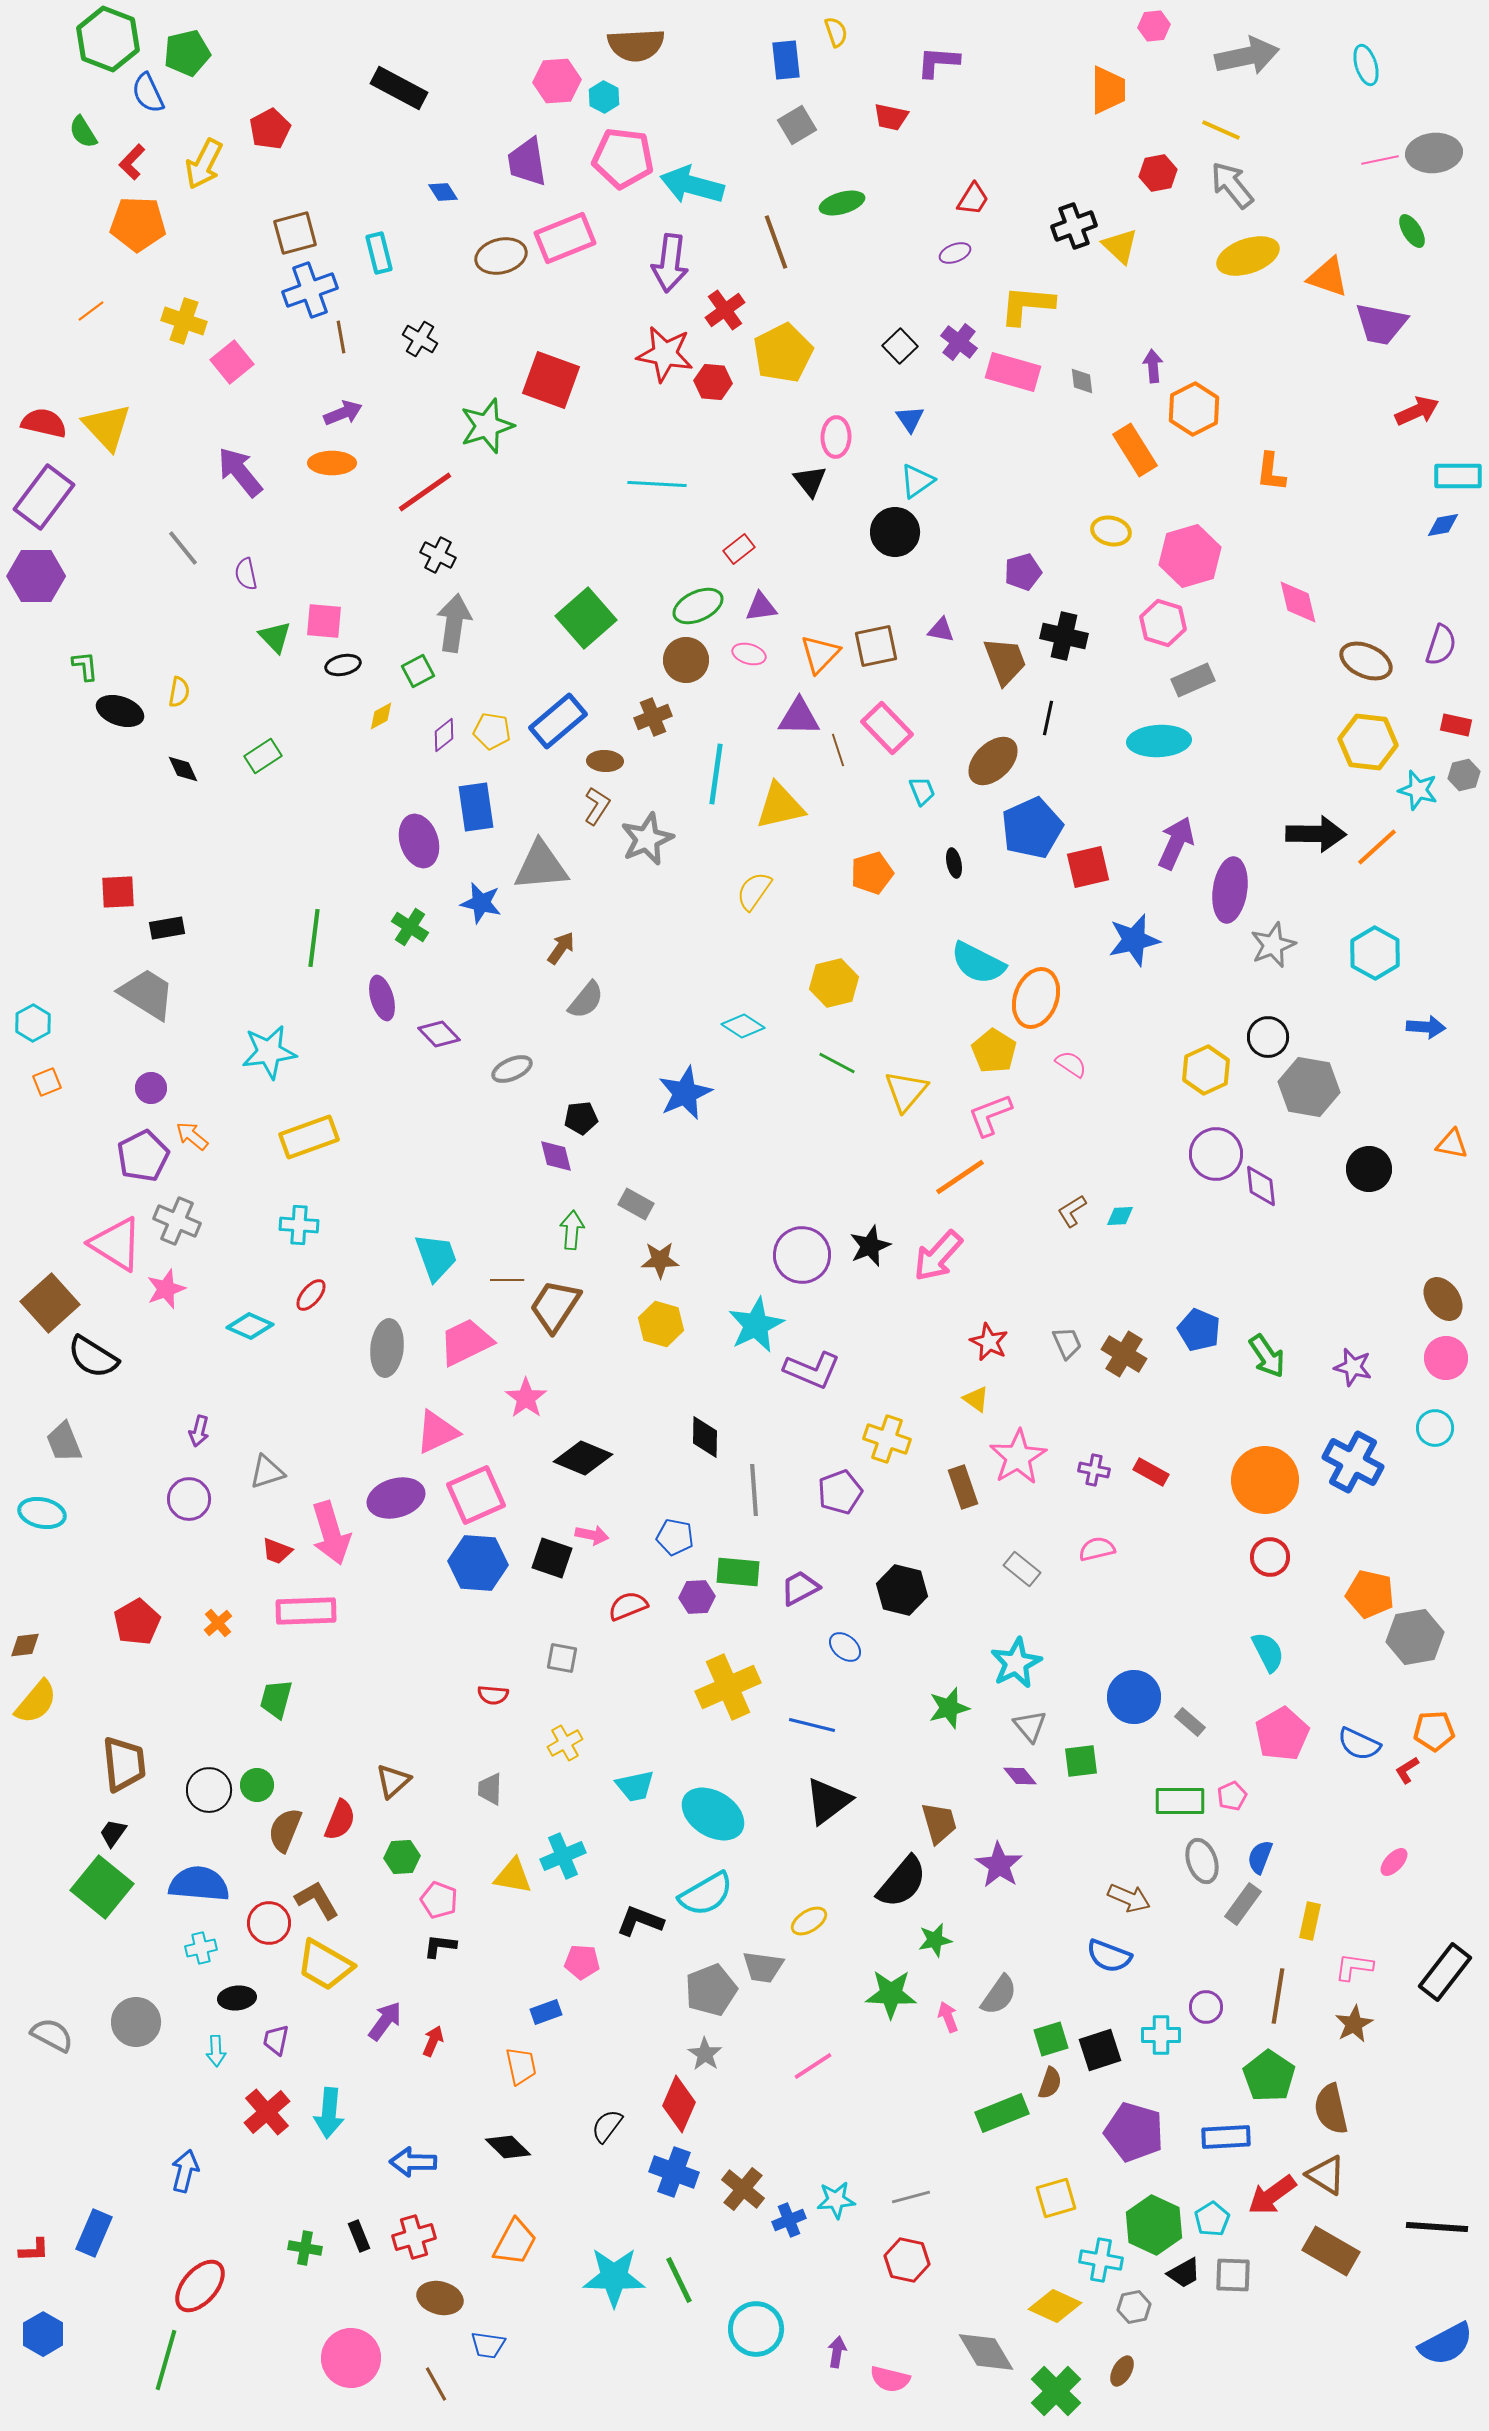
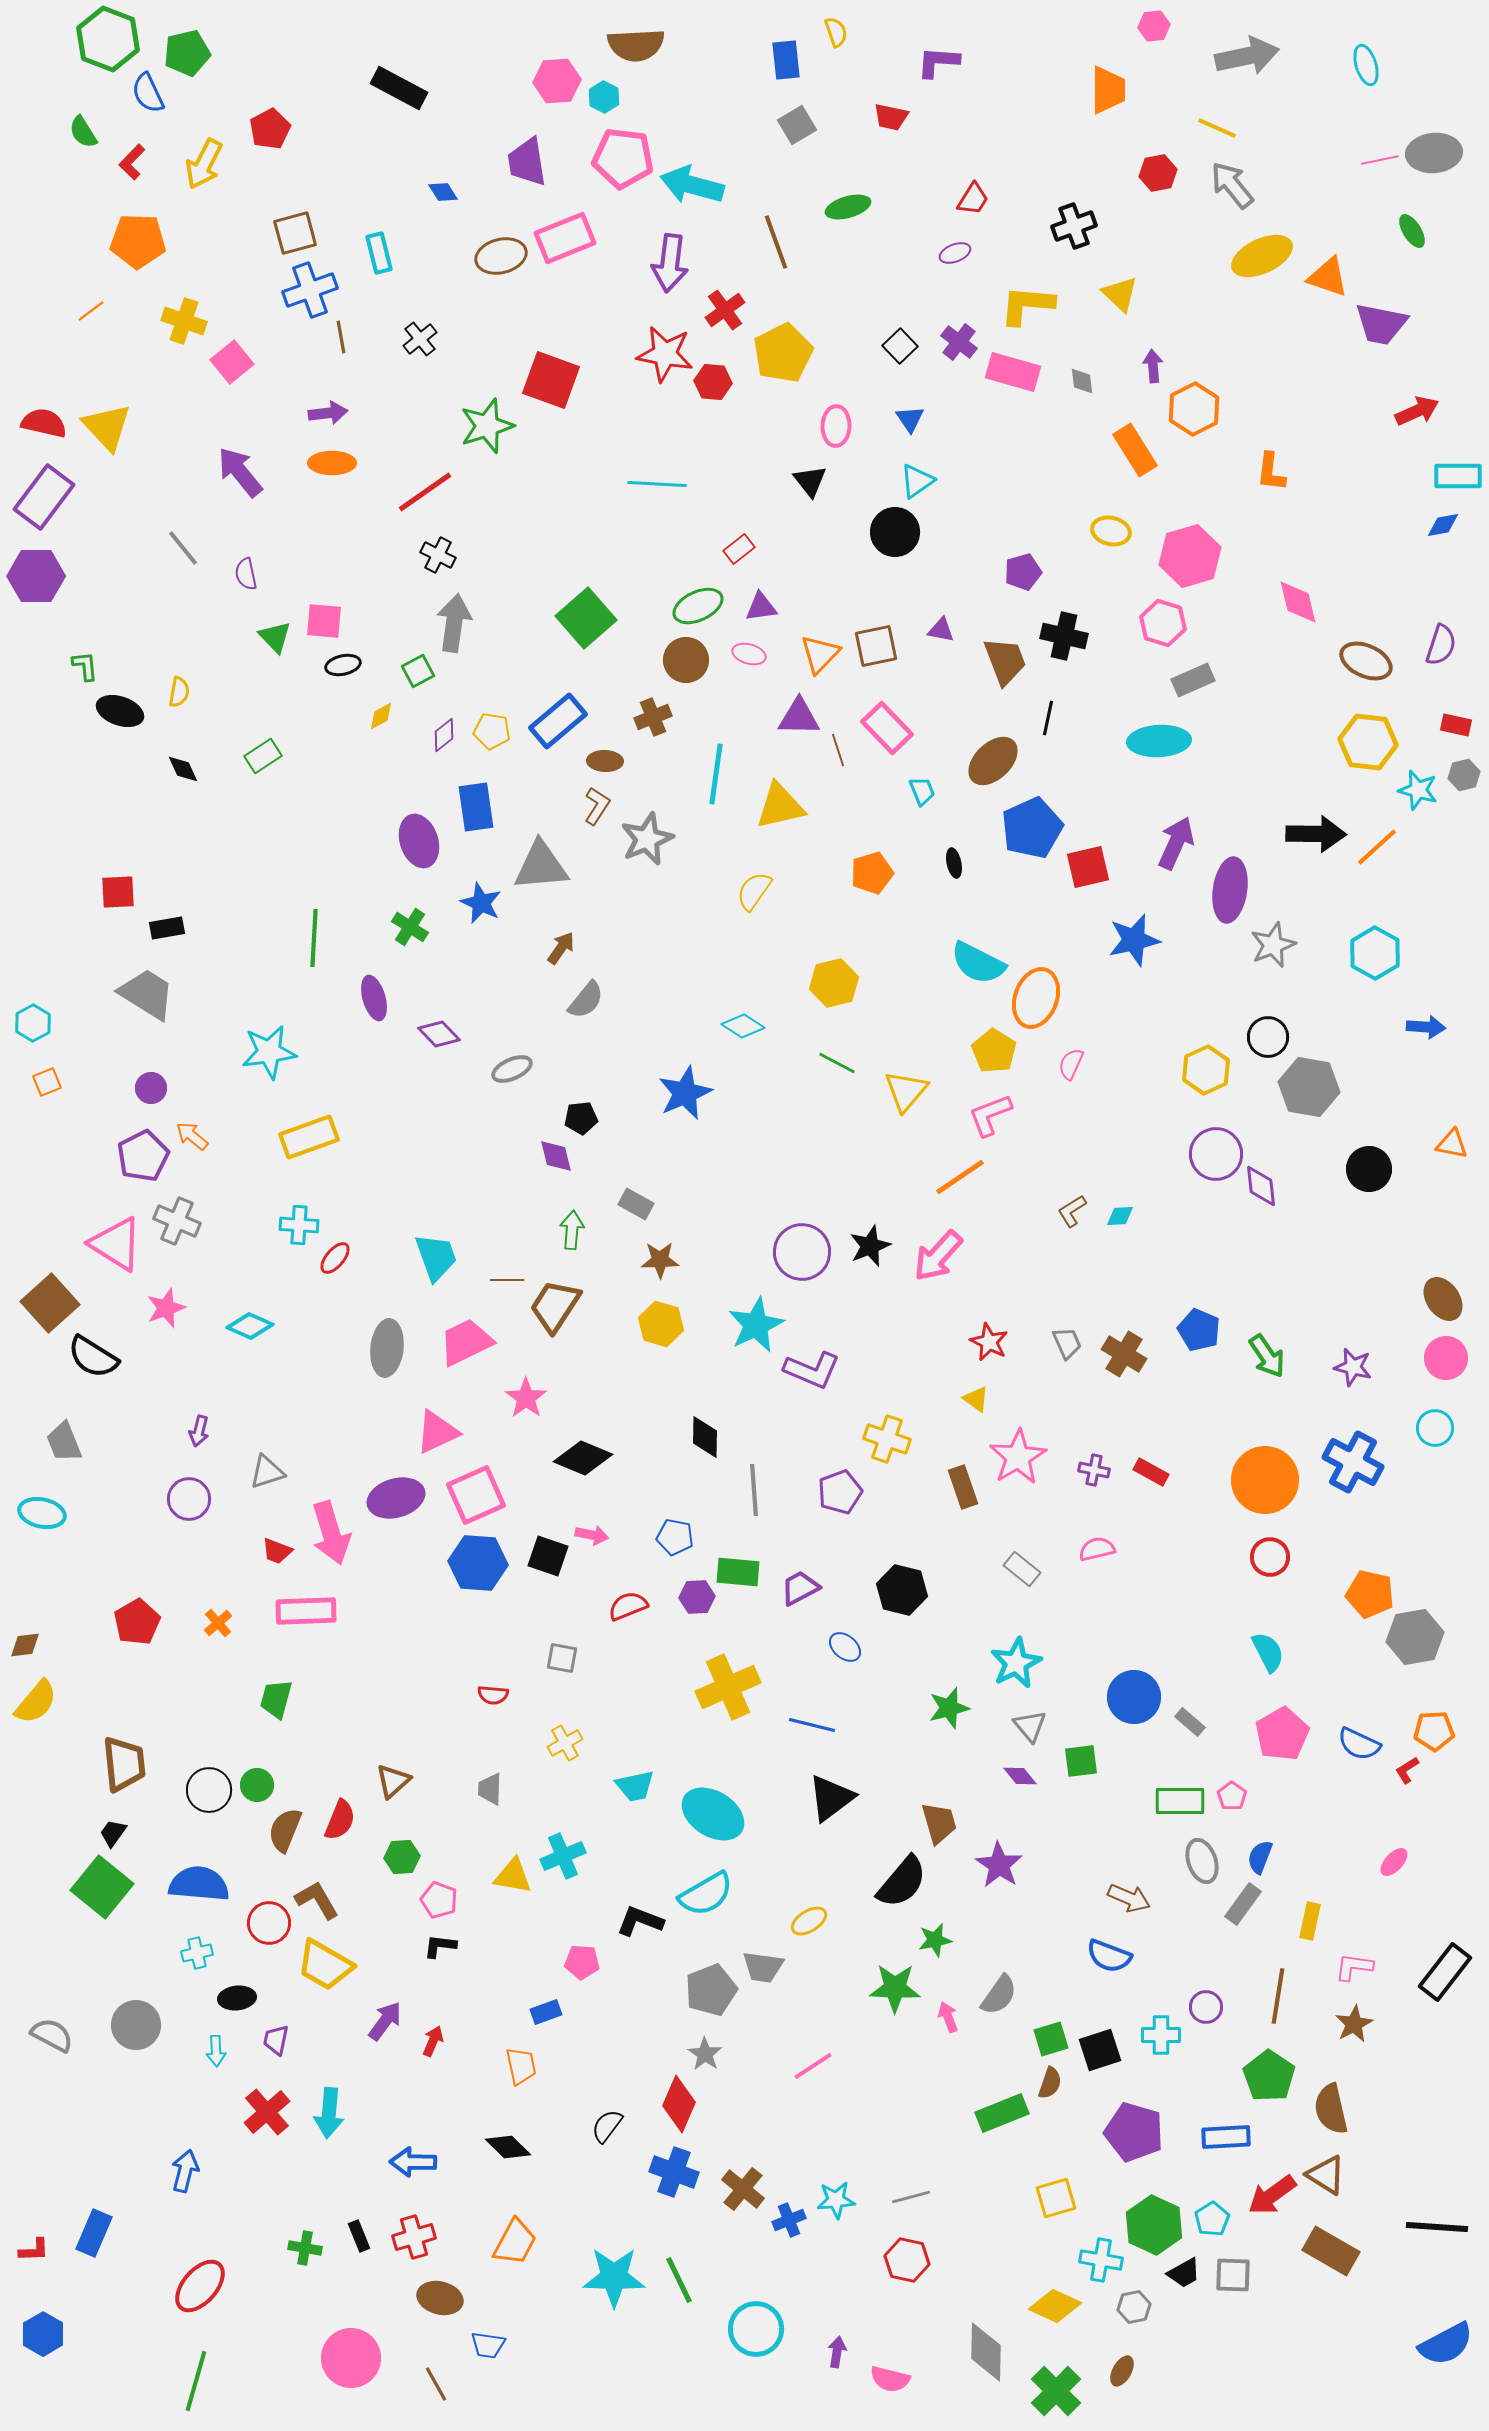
yellow line at (1221, 130): moved 4 px left, 2 px up
green ellipse at (842, 203): moved 6 px right, 4 px down
orange pentagon at (138, 224): moved 17 px down
yellow triangle at (1120, 246): moved 48 px down
yellow ellipse at (1248, 256): moved 14 px right; rotated 6 degrees counterclockwise
black cross at (420, 339): rotated 20 degrees clockwise
purple arrow at (343, 413): moved 15 px left; rotated 15 degrees clockwise
pink ellipse at (836, 437): moved 11 px up
blue star at (481, 903): rotated 12 degrees clockwise
green line at (314, 938): rotated 4 degrees counterclockwise
purple ellipse at (382, 998): moved 8 px left
pink semicircle at (1071, 1064): rotated 100 degrees counterclockwise
purple circle at (802, 1255): moved 3 px up
pink star at (166, 1289): moved 19 px down
red ellipse at (311, 1295): moved 24 px right, 37 px up
black square at (552, 1558): moved 4 px left, 2 px up
pink pentagon at (1232, 1796): rotated 12 degrees counterclockwise
black triangle at (828, 1801): moved 3 px right, 3 px up
cyan cross at (201, 1948): moved 4 px left, 5 px down
green star at (891, 1994): moved 4 px right, 6 px up
gray circle at (136, 2022): moved 3 px down
gray diamond at (986, 2352): rotated 32 degrees clockwise
green line at (166, 2360): moved 30 px right, 21 px down
